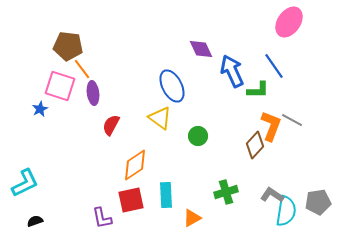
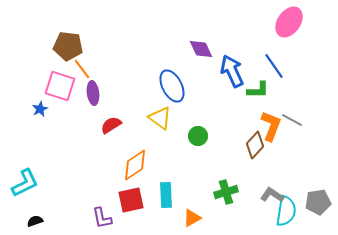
red semicircle: rotated 30 degrees clockwise
